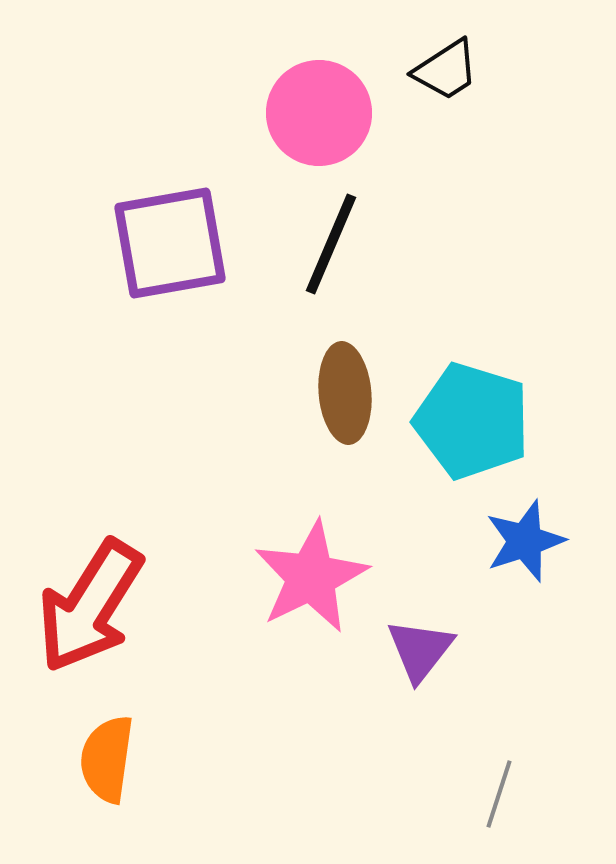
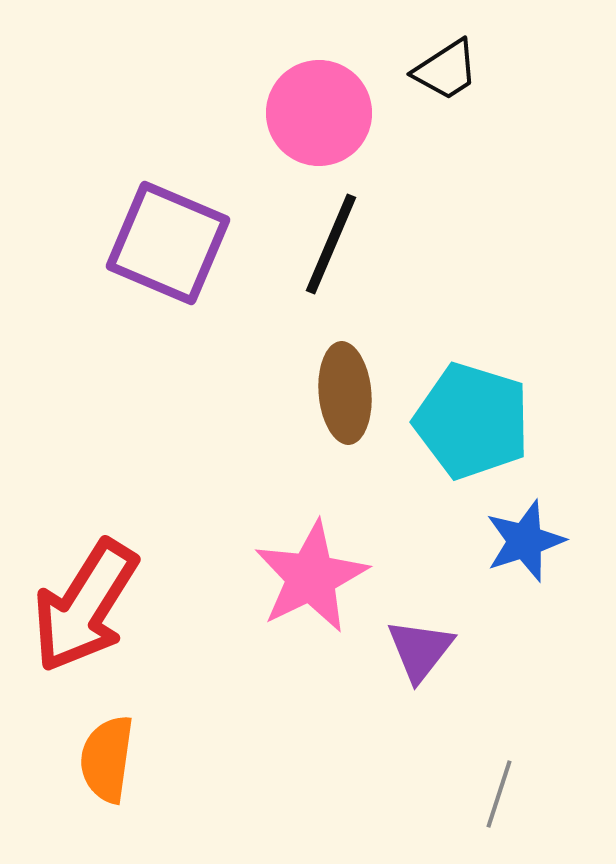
purple square: moved 2 px left; rotated 33 degrees clockwise
red arrow: moved 5 px left
